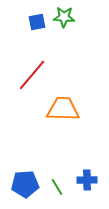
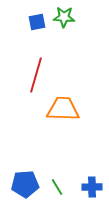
red line: moved 4 px right; rotated 24 degrees counterclockwise
blue cross: moved 5 px right, 7 px down
